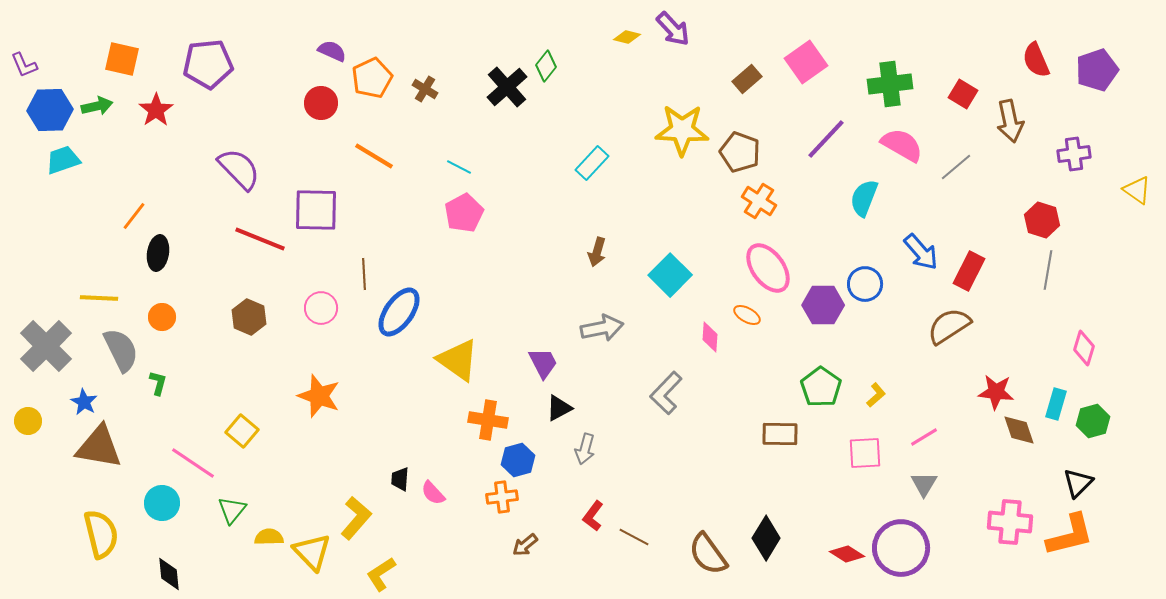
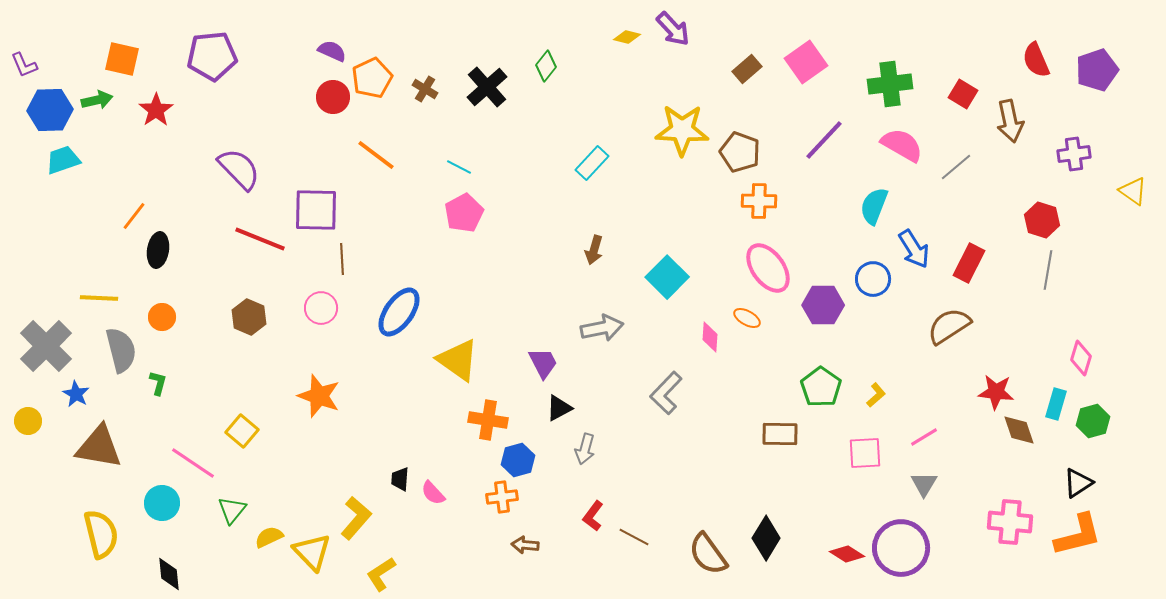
purple pentagon at (208, 64): moved 4 px right, 8 px up
brown rectangle at (747, 79): moved 10 px up
black cross at (507, 87): moved 20 px left
red circle at (321, 103): moved 12 px right, 6 px up
green arrow at (97, 106): moved 6 px up
purple line at (826, 139): moved 2 px left, 1 px down
orange line at (374, 156): moved 2 px right, 1 px up; rotated 6 degrees clockwise
yellow triangle at (1137, 190): moved 4 px left, 1 px down
cyan semicircle at (864, 198): moved 10 px right, 8 px down
orange cross at (759, 201): rotated 32 degrees counterclockwise
brown arrow at (597, 252): moved 3 px left, 2 px up
blue arrow at (921, 252): moved 7 px left, 3 px up; rotated 9 degrees clockwise
black ellipse at (158, 253): moved 3 px up
red rectangle at (969, 271): moved 8 px up
brown line at (364, 274): moved 22 px left, 15 px up
cyan square at (670, 275): moved 3 px left, 2 px down
blue circle at (865, 284): moved 8 px right, 5 px up
orange ellipse at (747, 315): moved 3 px down
pink diamond at (1084, 348): moved 3 px left, 10 px down
gray semicircle at (121, 350): rotated 12 degrees clockwise
blue star at (84, 402): moved 8 px left, 8 px up
black triangle at (1078, 483): rotated 12 degrees clockwise
orange L-shape at (1070, 535): moved 8 px right
yellow semicircle at (269, 537): rotated 24 degrees counterclockwise
brown arrow at (525, 545): rotated 44 degrees clockwise
